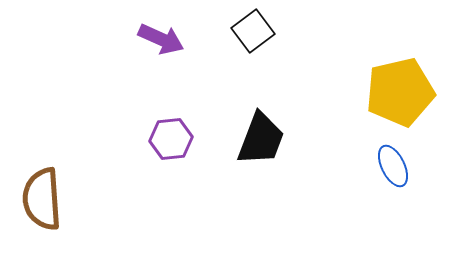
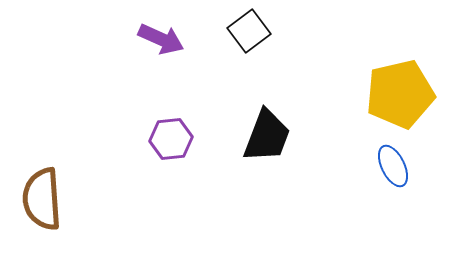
black square: moved 4 px left
yellow pentagon: moved 2 px down
black trapezoid: moved 6 px right, 3 px up
